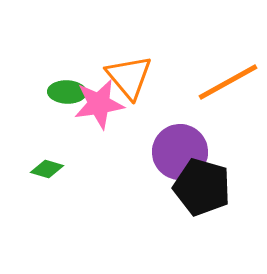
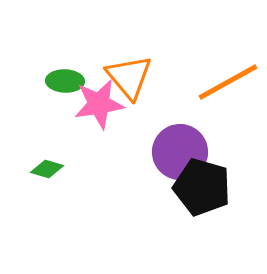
green ellipse: moved 2 px left, 11 px up
